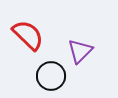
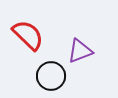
purple triangle: rotated 24 degrees clockwise
